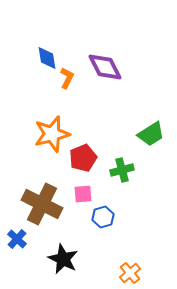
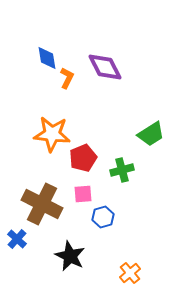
orange star: rotated 21 degrees clockwise
black star: moved 7 px right, 3 px up
